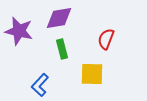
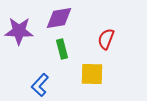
purple star: rotated 12 degrees counterclockwise
